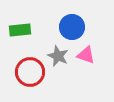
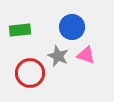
red circle: moved 1 px down
